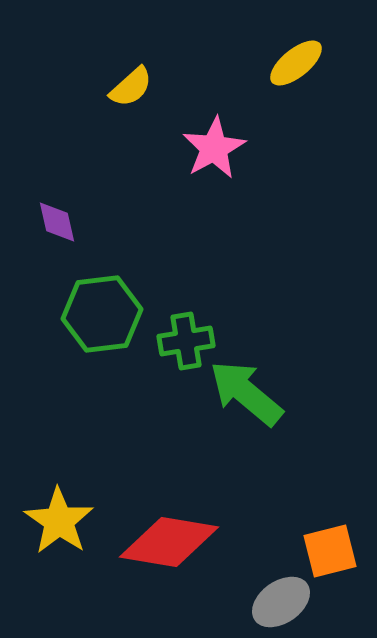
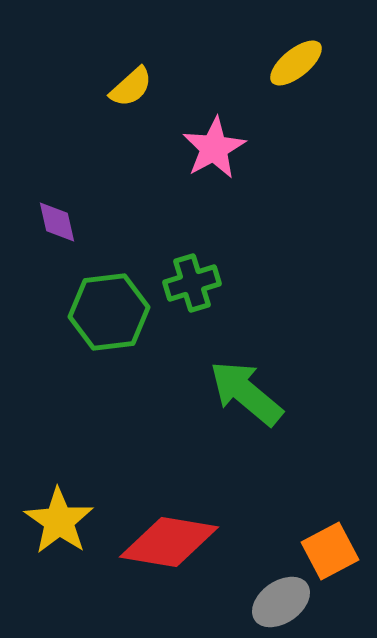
green hexagon: moved 7 px right, 2 px up
green cross: moved 6 px right, 58 px up; rotated 8 degrees counterclockwise
orange square: rotated 14 degrees counterclockwise
